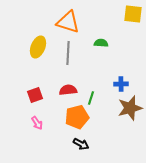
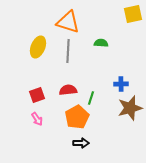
yellow square: rotated 18 degrees counterclockwise
gray line: moved 2 px up
red square: moved 2 px right
orange pentagon: rotated 15 degrees counterclockwise
pink arrow: moved 4 px up
black arrow: moved 1 px up; rotated 28 degrees counterclockwise
